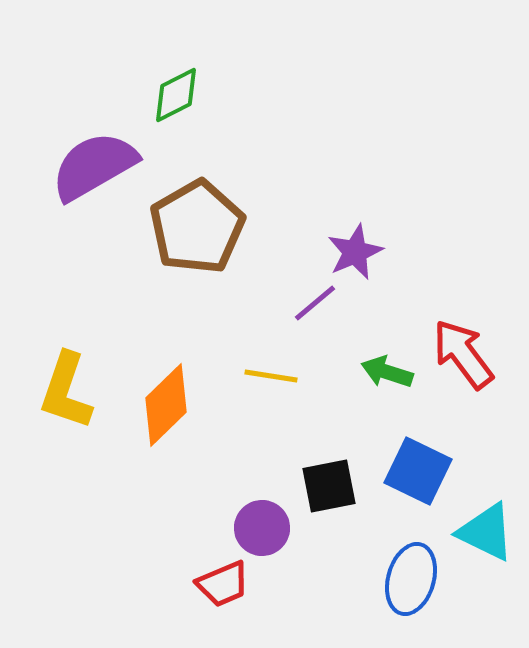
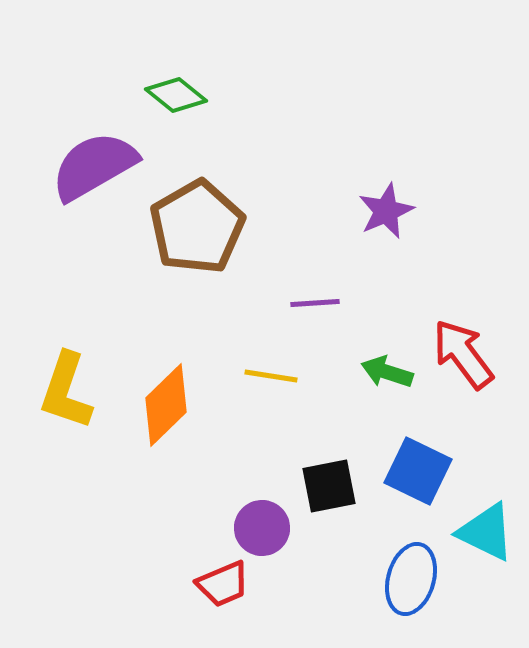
green diamond: rotated 66 degrees clockwise
purple star: moved 31 px right, 41 px up
purple line: rotated 36 degrees clockwise
